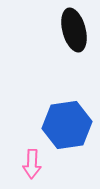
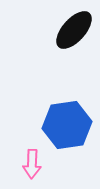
black ellipse: rotated 57 degrees clockwise
